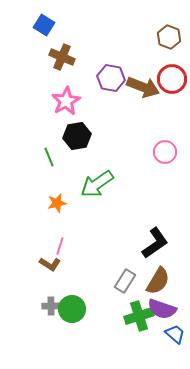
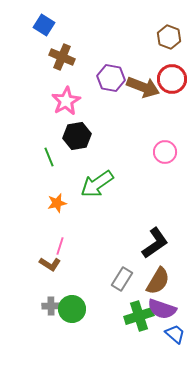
gray rectangle: moved 3 px left, 2 px up
